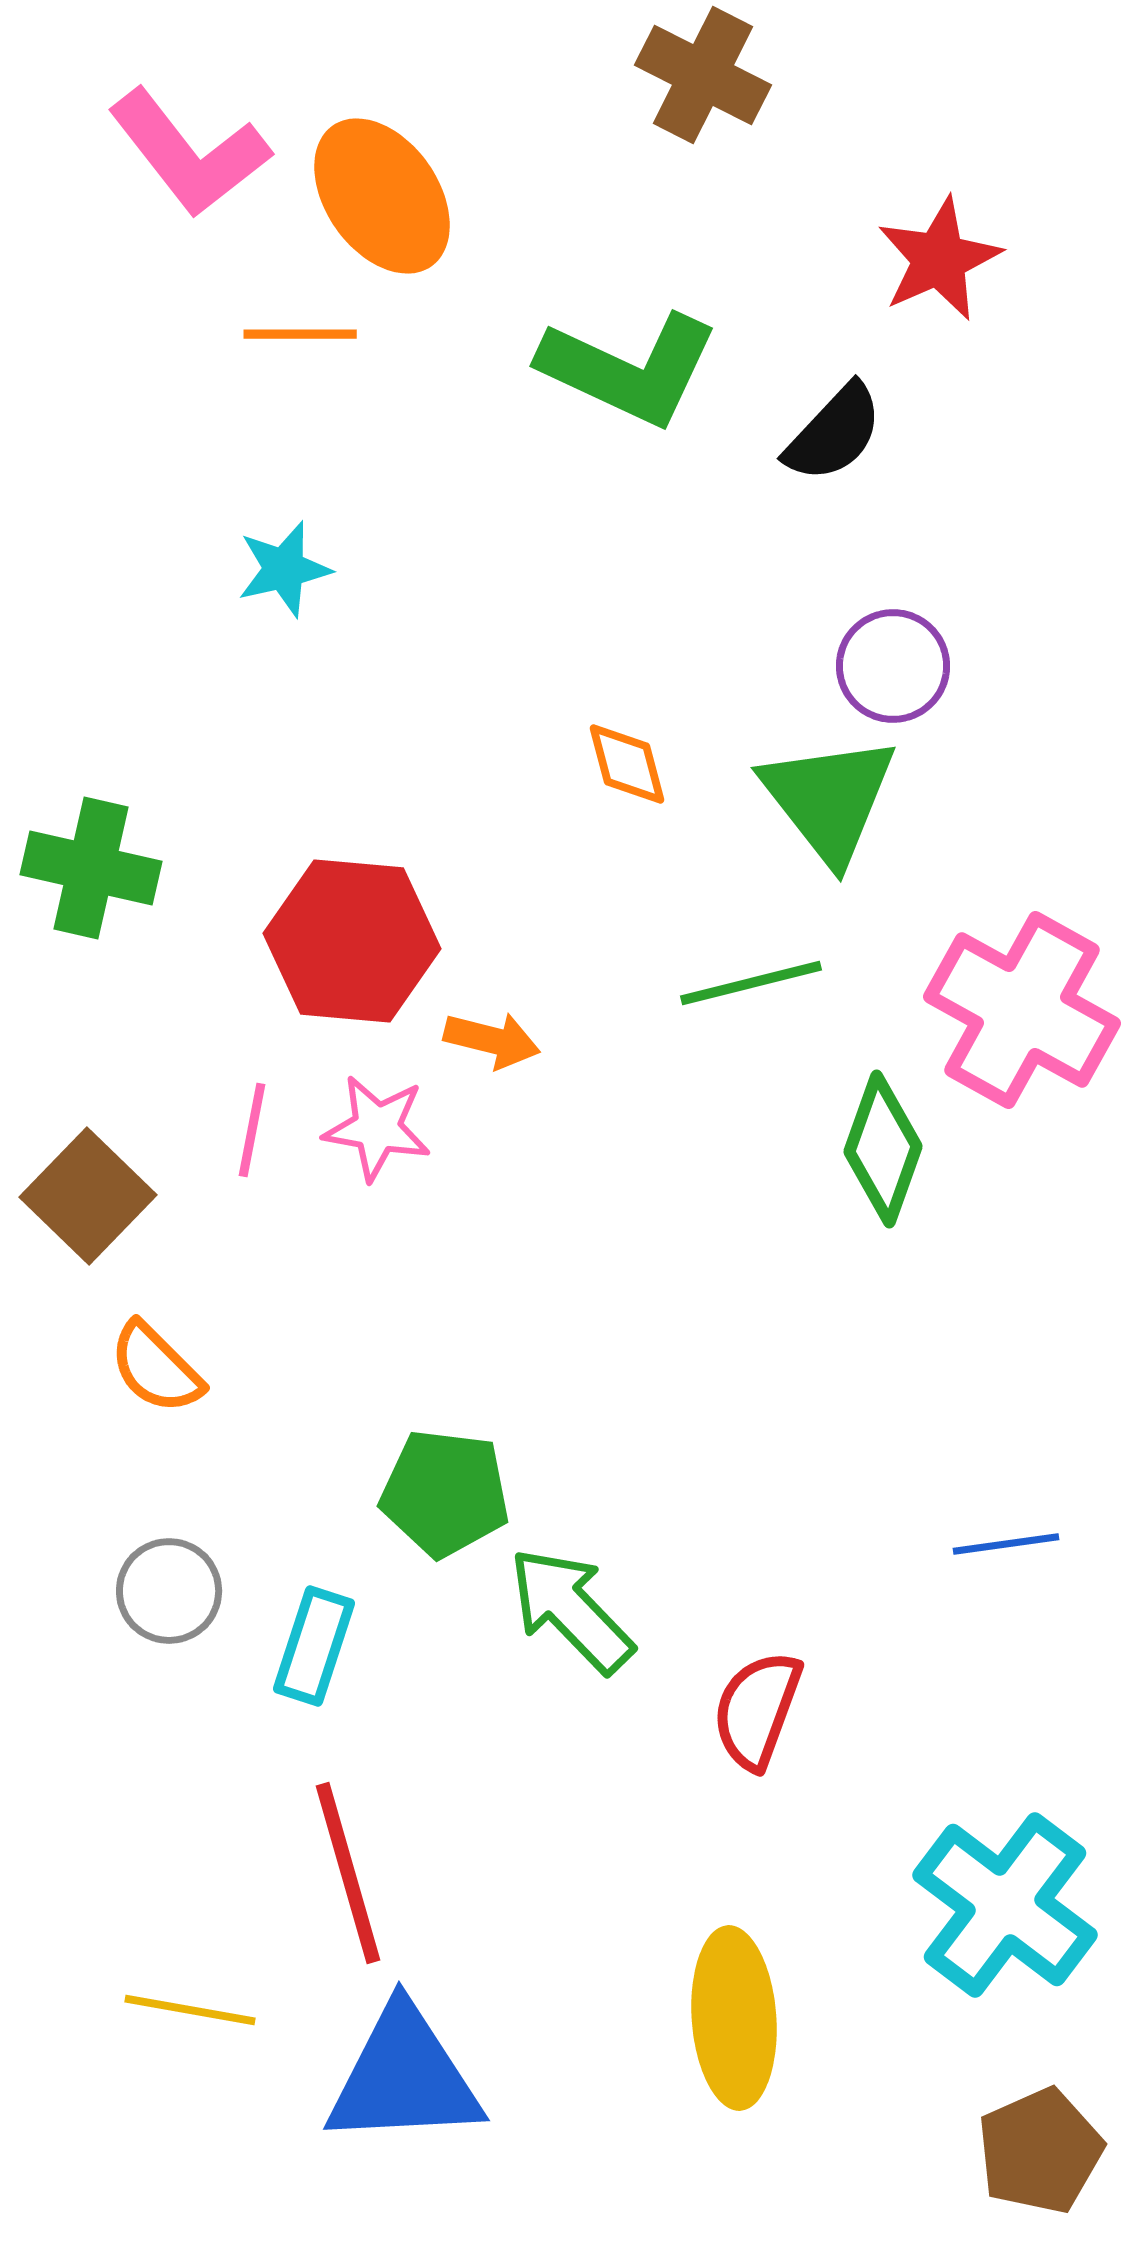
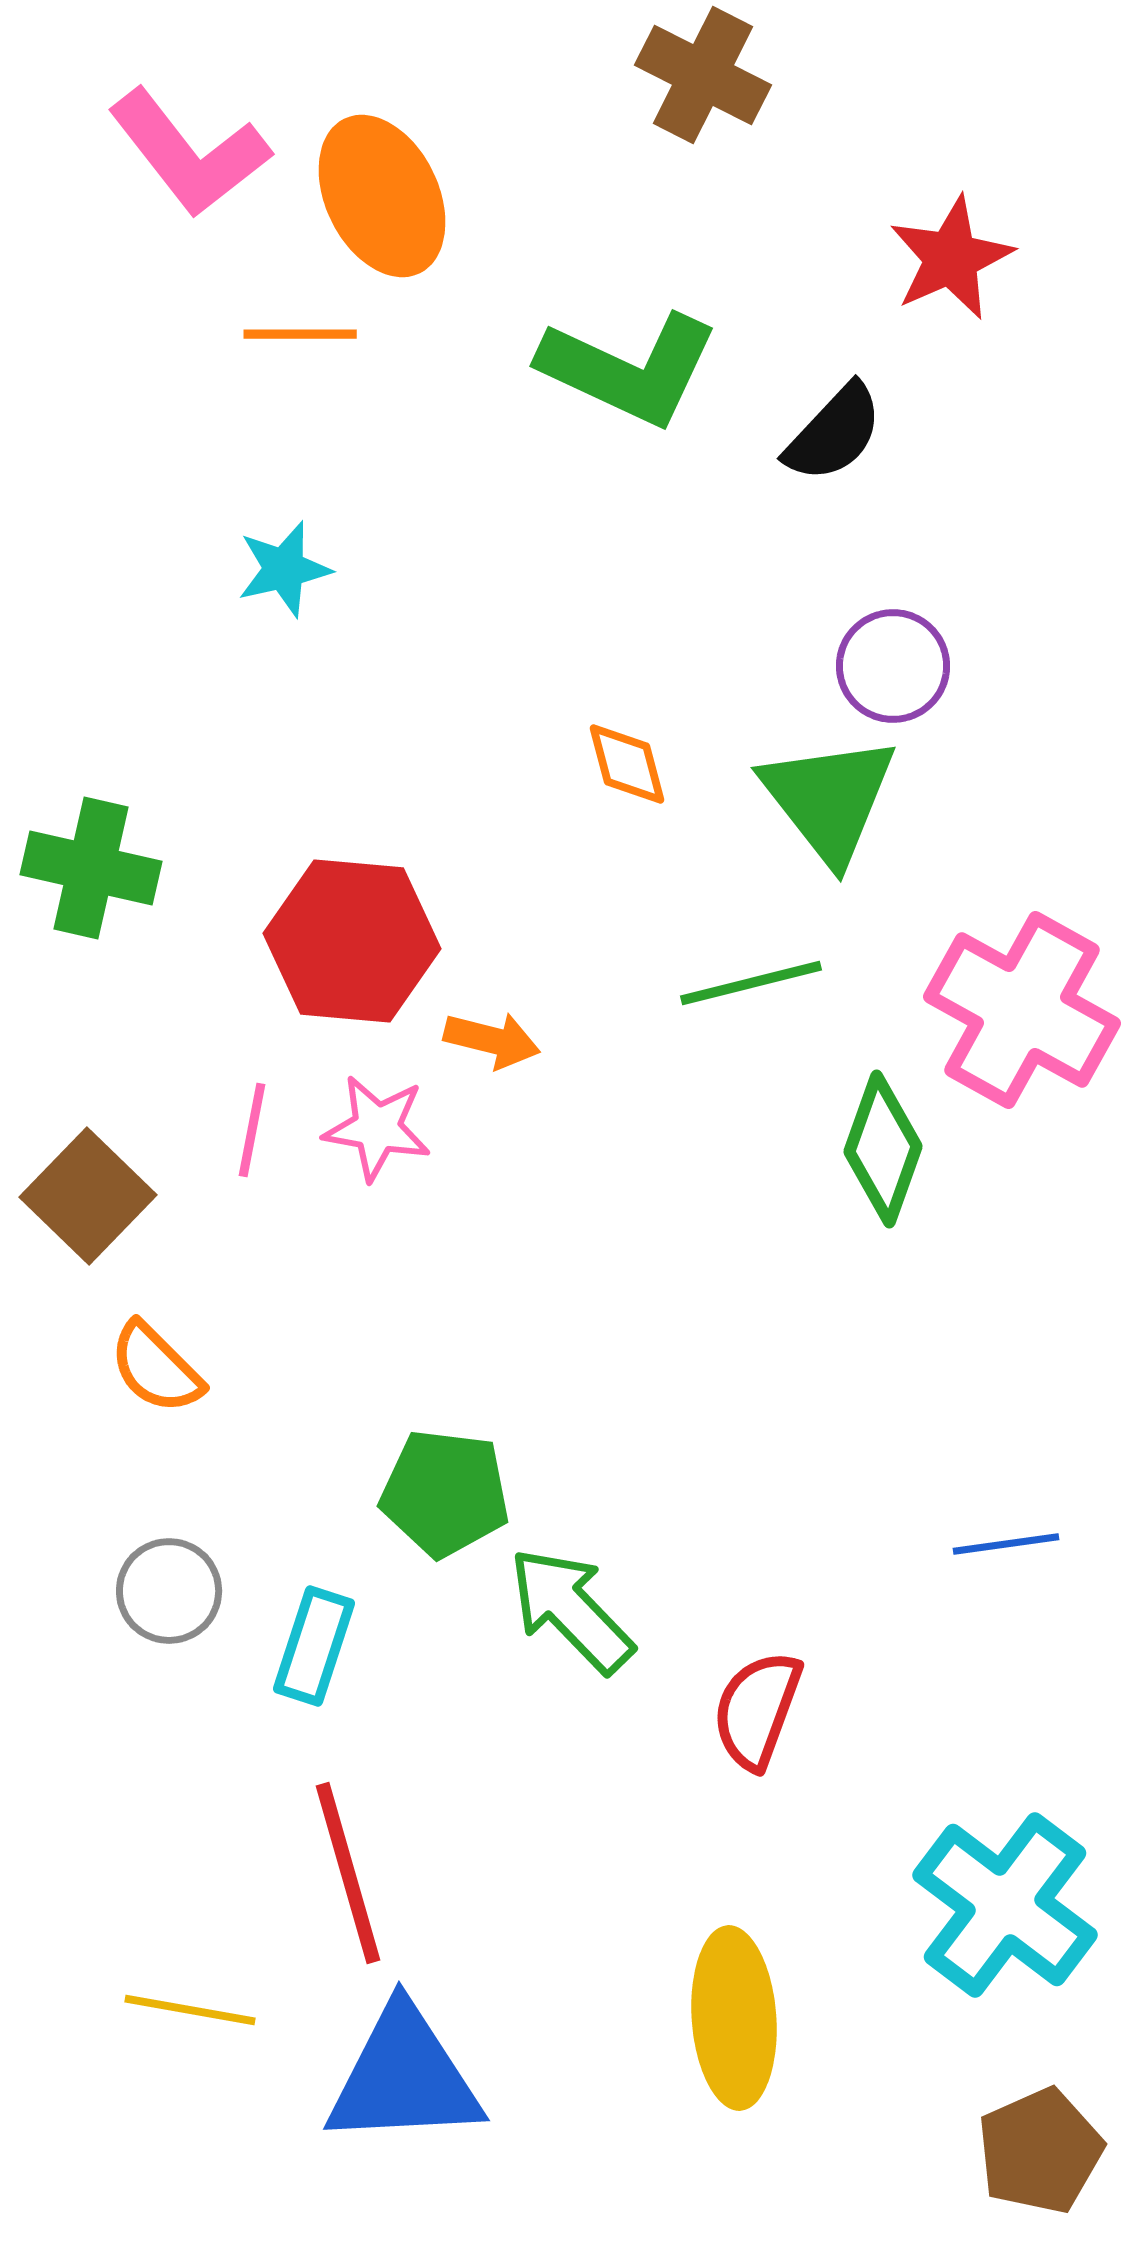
orange ellipse: rotated 9 degrees clockwise
red star: moved 12 px right, 1 px up
